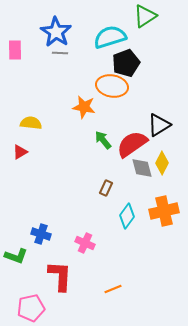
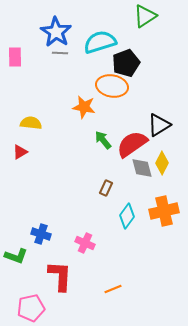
cyan semicircle: moved 10 px left, 5 px down
pink rectangle: moved 7 px down
